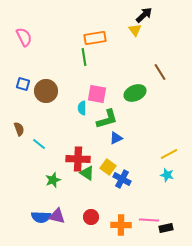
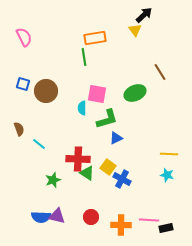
yellow line: rotated 30 degrees clockwise
